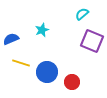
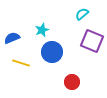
blue semicircle: moved 1 px right, 1 px up
blue circle: moved 5 px right, 20 px up
